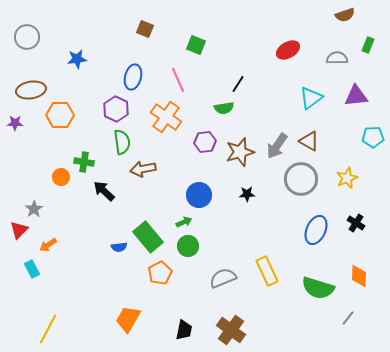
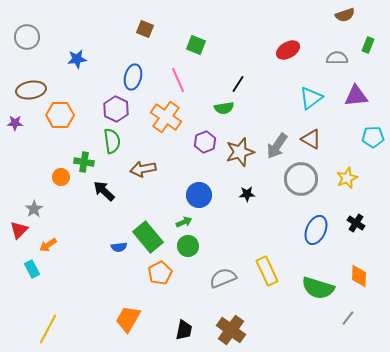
brown triangle at (309, 141): moved 2 px right, 2 px up
green semicircle at (122, 142): moved 10 px left, 1 px up
purple hexagon at (205, 142): rotated 15 degrees counterclockwise
